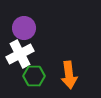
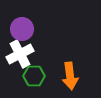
purple circle: moved 2 px left, 1 px down
orange arrow: moved 1 px right, 1 px down
